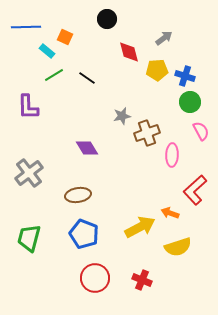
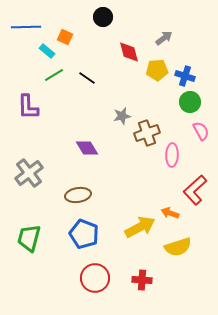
black circle: moved 4 px left, 2 px up
red cross: rotated 18 degrees counterclockwise
